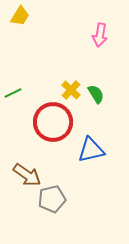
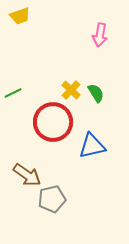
yellow trapezoid: rotated 40 degrees clockwise
green semicircle: moved 1 px up
blue triangle: moved 1 px right, 4 px up
